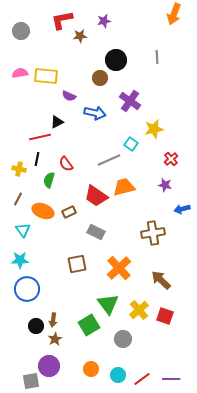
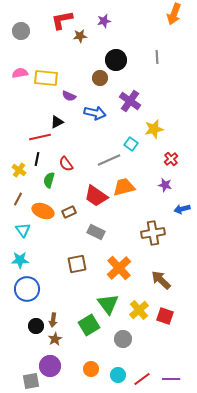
yellow rectangle at (46, 76): moved 2 px down
yellow cross at (19, 169): moved 1 px down; rotated 24 degrees clockwise
purple circle at (49, 366): moved 1 px right
